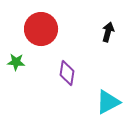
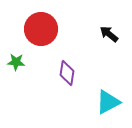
black arrow: moved 1 px right, 2 px down; rotated 66 degrees counterclockwise
